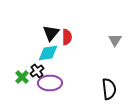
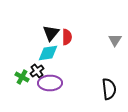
green cross: rotated 16 degrees counterclockwise
